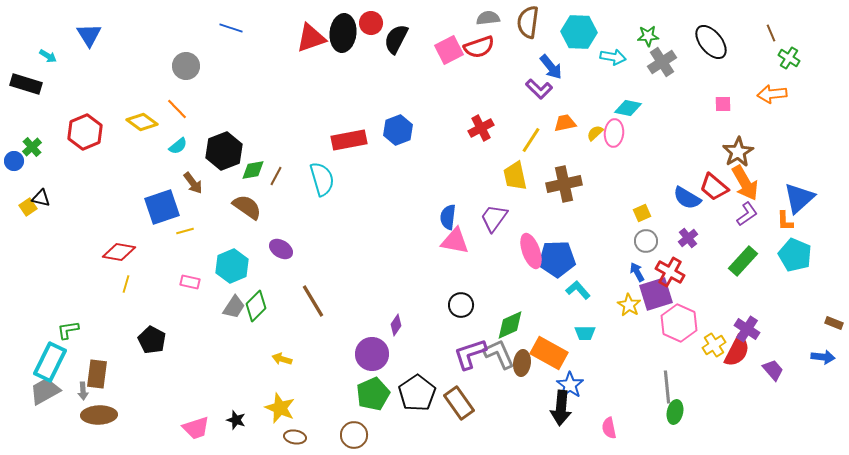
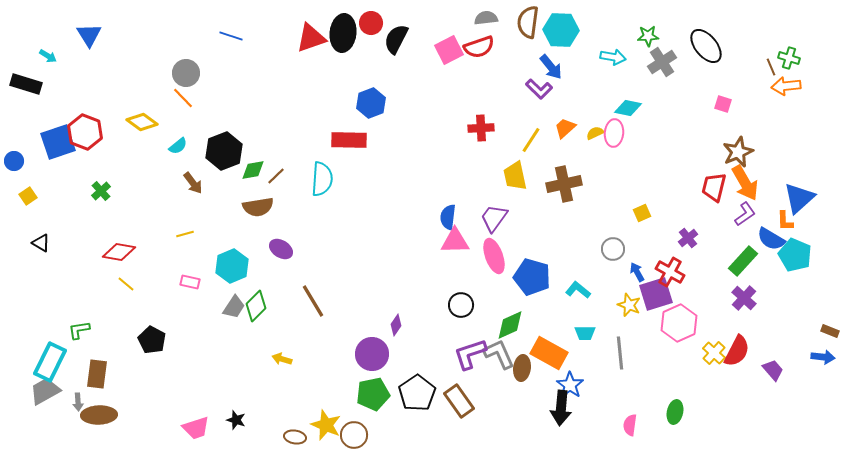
gray semicircle at (488, 18): moved 2 px left
blue line at (231, 28): moved 8 px down
cyan hexagon at (579, 32): moved 18 px left, 2 px up
brown line at (771, 33): moved 34 px down
black ellipse at (711, 42): moved 5 px left, 4 px down
green cross at (789, 58): rotated 15 degrees counterclockwise
gray circle at (186, 66): moved 7 px down
orange arrow at (772, 94): moved 14 px right, 8 px up
pink square at (723, 104): rotated 18 degrees clockwise
orange line at (177, 109): moved 6 px right, 11 px up
orange trapezoid at (565, 123): moved 5 px down; rotated 30 degrees counterclockwise
red cross at (481, 128): rotated 25 degrees clockwise
blue hexagon at (398, 130): moved 27 px left, 27 px up
red hexagon at (85, 132): rotated 16 degrees counterclockwise
yellow semicircle at (595, 133): rotated 18 degrees clockwise
red rectangle at (349, 140): rotated 12 degrees clockwise
green cross at (32, 147): moved 69 px right, 44 px down
brown star at (738, 152): rotated 8 degrees clockwise
brown line at (276, 176): rotated 18 degrees clockwise
cyan semicircle at (322, 179): rotated 20 degrees clockwise
red trapezoid at (714, 187): rotated 64 degrees clockwise
black triangle at (41, 198): moved 45 px down; rotated 18 degrees clockwise
blue semicircle at (687, 198): moved 84 px right, 41 px down
yellow square at (28, 207): moved 11 px up
blue square at (162, 207): moved 104 px left, 65 px up
brown semicircle at (247, 207): moved 11 px right; rotated 136 degrees clockwise
purple L-shape at (747, 214): moved 2 px left
yellow line at (185, 231): moved 3 px down
pink triangle at (455, 241): rotated 12 degrees counterclockwise
gray circle at (646, 241): moved 33 px left, 8 px down
pink ellipse at (531, 251): moved 37 px left, 5 px down
blue pentagon at (557, 259): moved 25 px left, 18 px down; rotated 18 degrees clockwise
yellow line at (126, 284): rotated 66 degrees counterclockwise
cyan L-shape at (578, 290): rotated 10 degrees counterclockwise
yellow star at (629, 305): rotated 10 degrees counterclockwise
pink hexagon at (679, 323): rotated 12 degrees clockwise
brown rectangle at (834, 323): moved 4 px left, 8 px down
purple cross at (747, 329): moved 3 px left, 31 px up; rotated 10 degrees clockwise
green L-shape at (68, 330): moved 11 px right
yellow cross at (714, 345): moved 8 px down; rotated 15 degrees counterclockwise
brown ellipse at (522, 363): moved 5 px down
gray line at (667, 387): moved 47 px left, 34 px up
gray arrow at (83, 391): moved 5 px left, 11 px down
green pentagon at (373, 394): rotated 12 degrees clockwise
brown rectangle at (459, 403): moved 2 px up
yellow star at (280, 408): moved 46 px right, 17 px down
pink semicircle at (609, 428): moved 21 px right, 3 px up; rotated 20 degrees clockwise
